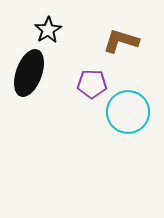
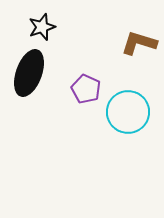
black star: moved 6 px left, 3 px up; rotated 12 degrees clockwise
brown L-shape: moved 18 px right, 2 px down
purple pentagon: moved 6 px left, 5 px down; rotated 24 degrees clockwise
